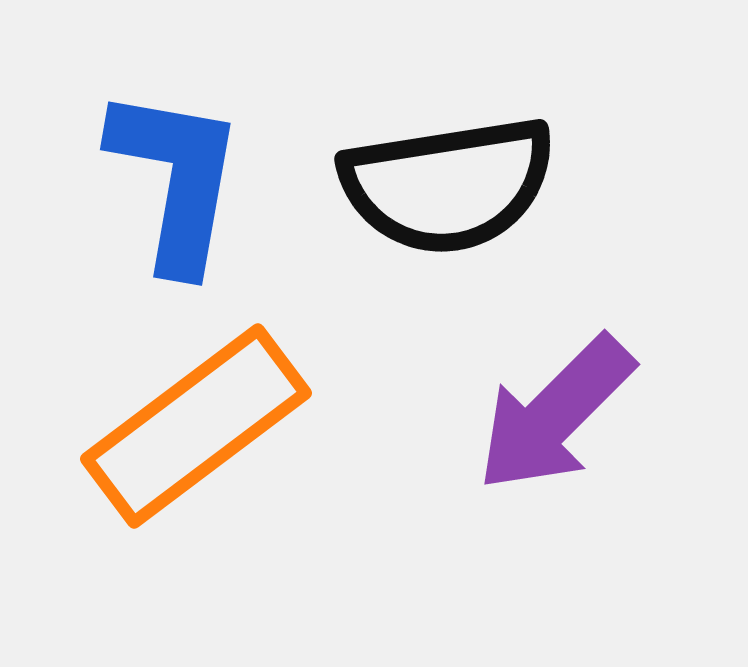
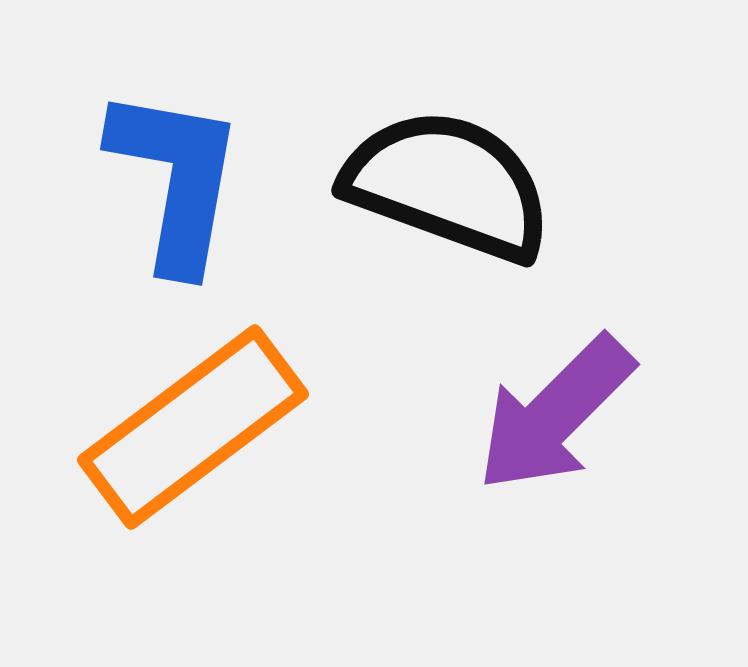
black semicircle: rotated 151 degrees counterclockwise
orange rectangle: moved 3 px left, 1 px down
